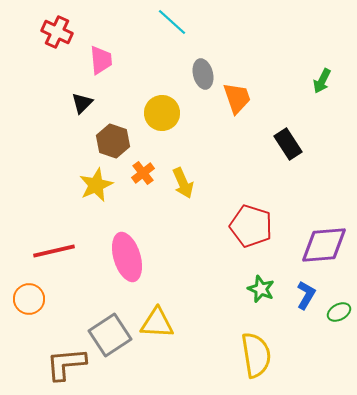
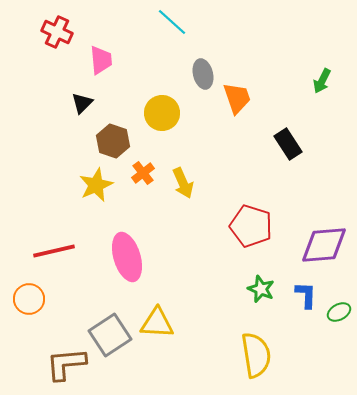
blue L-shape: rotated 28 degrees counterclockwise
